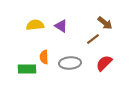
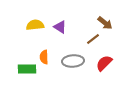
purple triangle: moved 1 px left, 1 px down
gray ellipse: moved 3 px right, 2 px up
